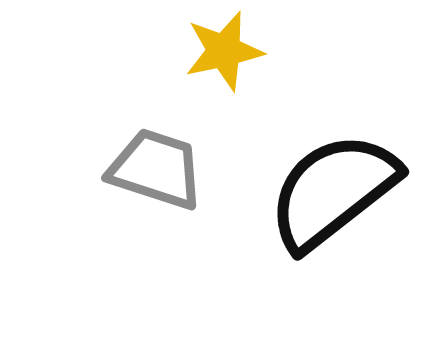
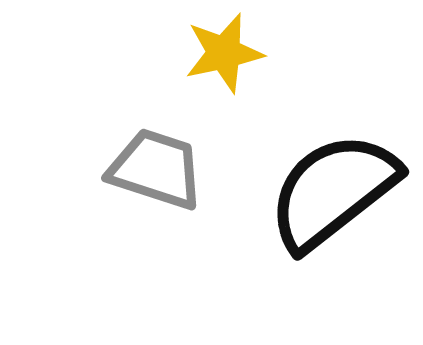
yellow star: moved 2 px down
